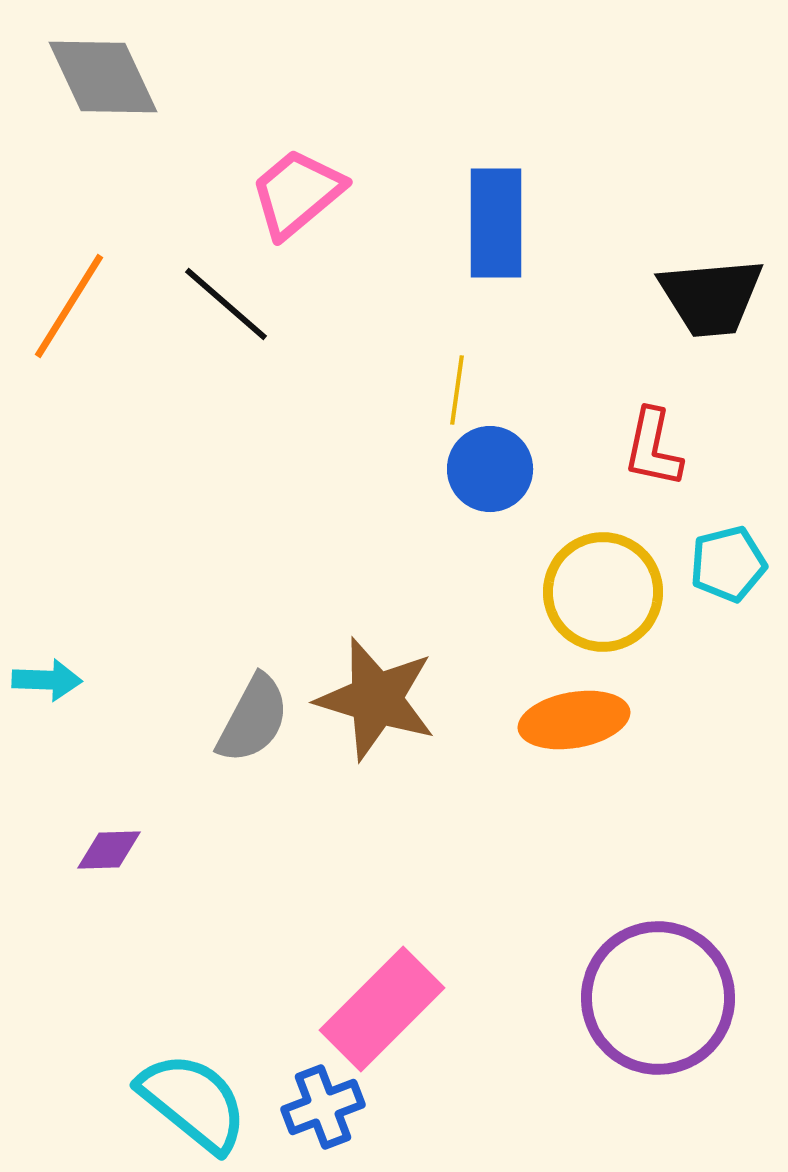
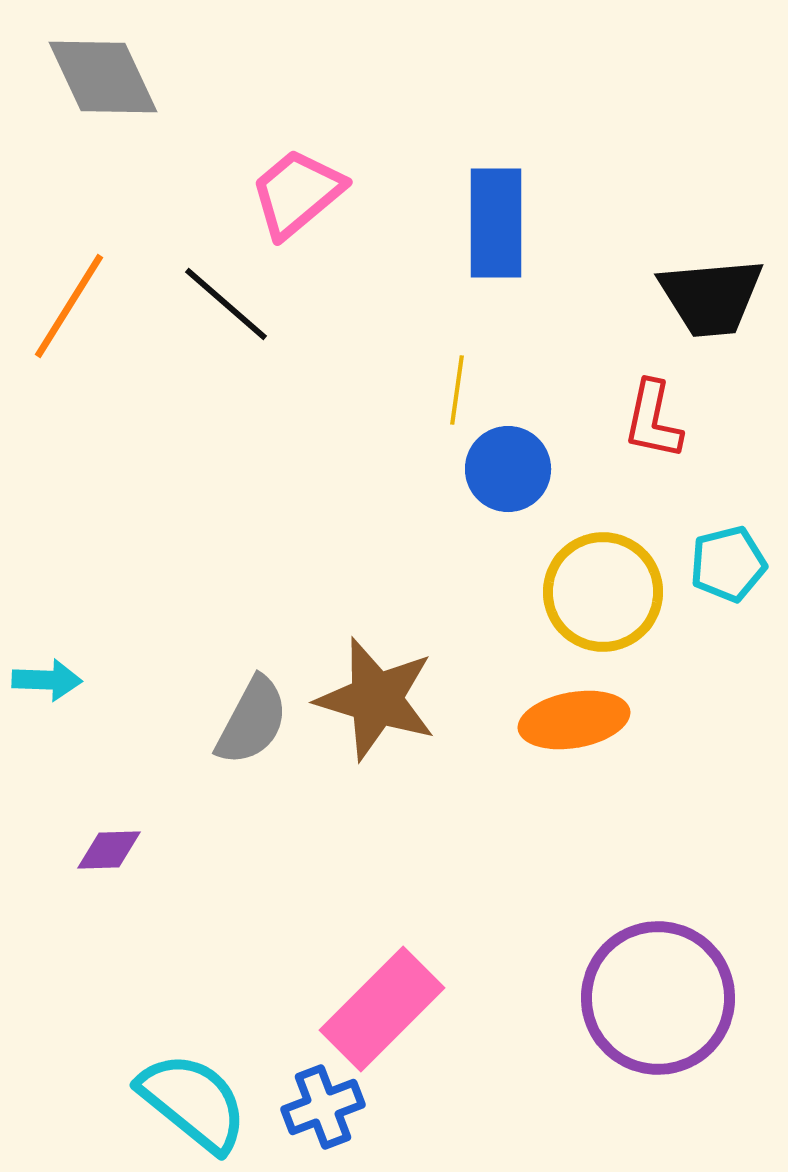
red L-shape: moved 28 px up
blue circle: moved 18 px right
gray semicircle: moved 1 px left, 2 px down
